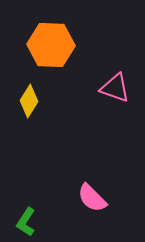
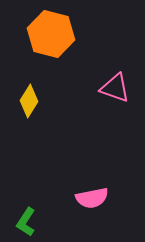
orange hexagon: moved 11 px up; rotated 12 degrees clockwise
pink semicircle: rotated 56 degrees counterclockwise
